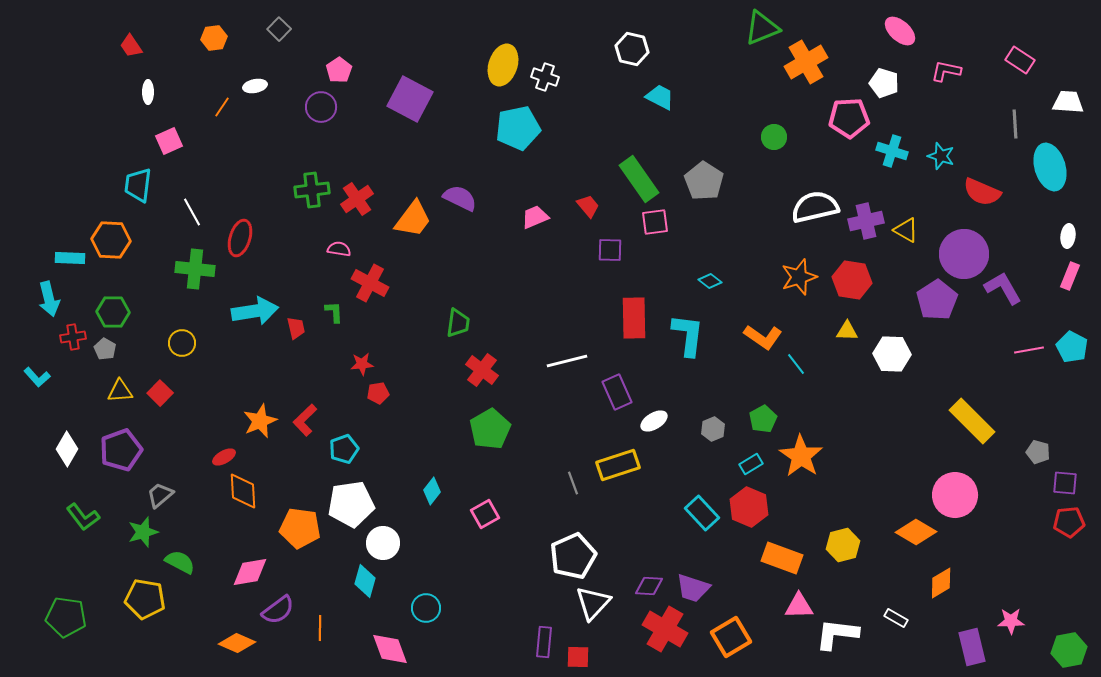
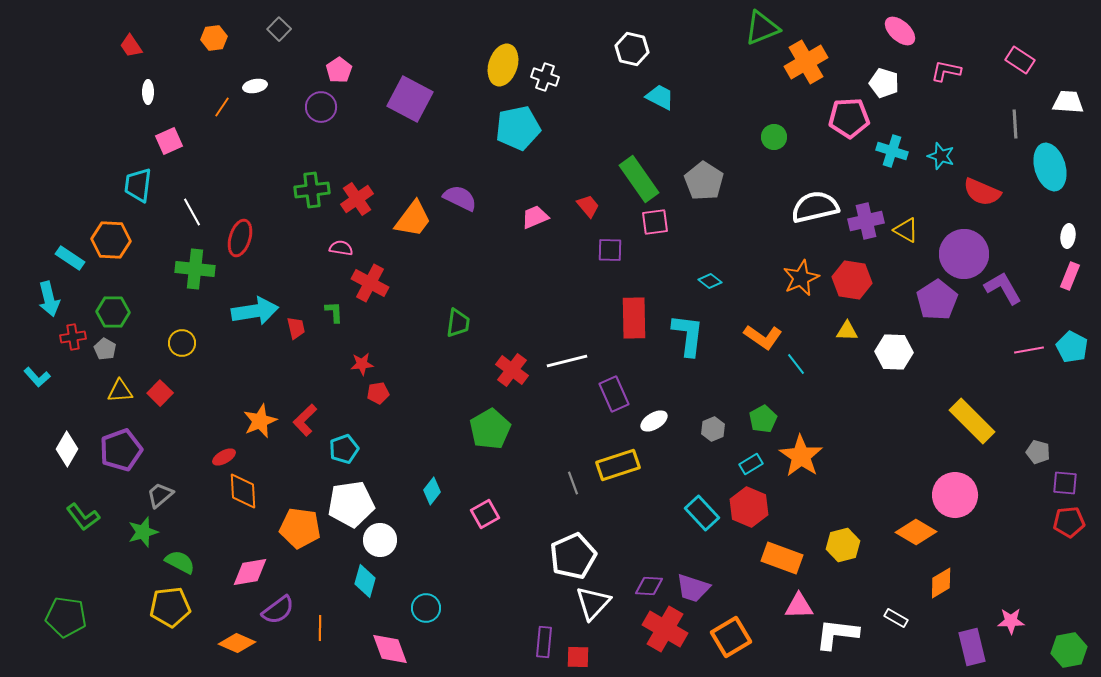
pink semicircle at (339, 249): moved 2 px right, 1 px up
cyan rectangle at (70, 258): rotated 32 degrees clockwise
orange star at (799, 277): moved 2 px right, 1 px down; rotated 6 degrees counterclockwise
white hexagon at (892, 354): moved 2 px right, 2 px up
red cross at (482, 370): moved 30 px right
purple rectangle at (617, 392): moved 3 px left, 2 px down
white circle at (383, 543): moved 3 px left, 3 px up
yellow pentagon at (145, 599): moved 25 px right, 8 px down; rotated 15 degrees counterclockwise
